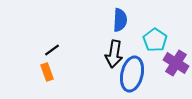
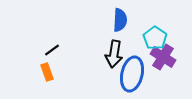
cyan pentagon: moved 2 px up
purple cross: moved 13 px left, 6 px up
